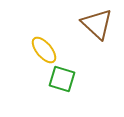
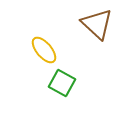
green square: moved 4 px down; rotated 12 degrees clockwise
